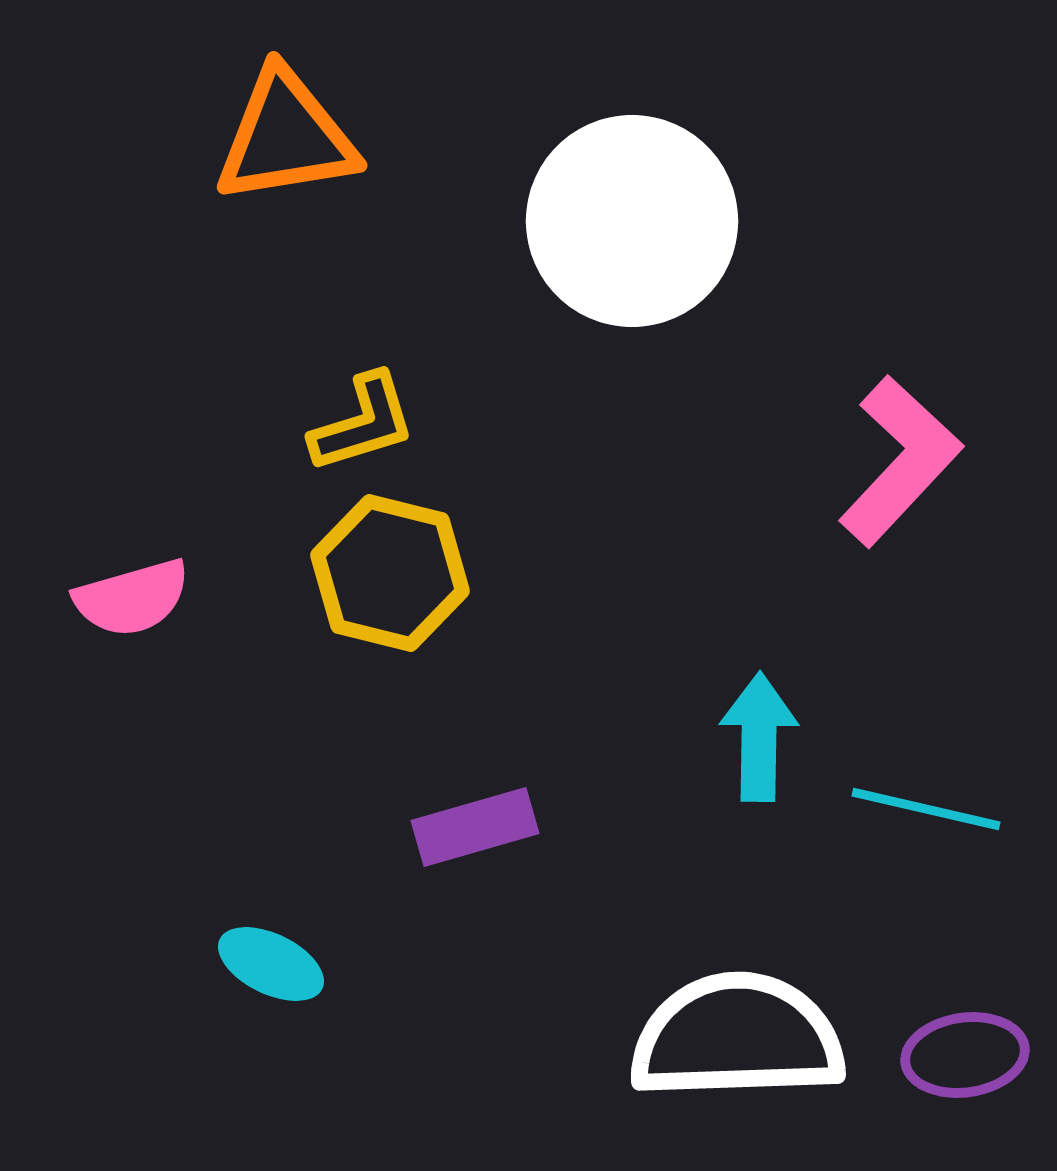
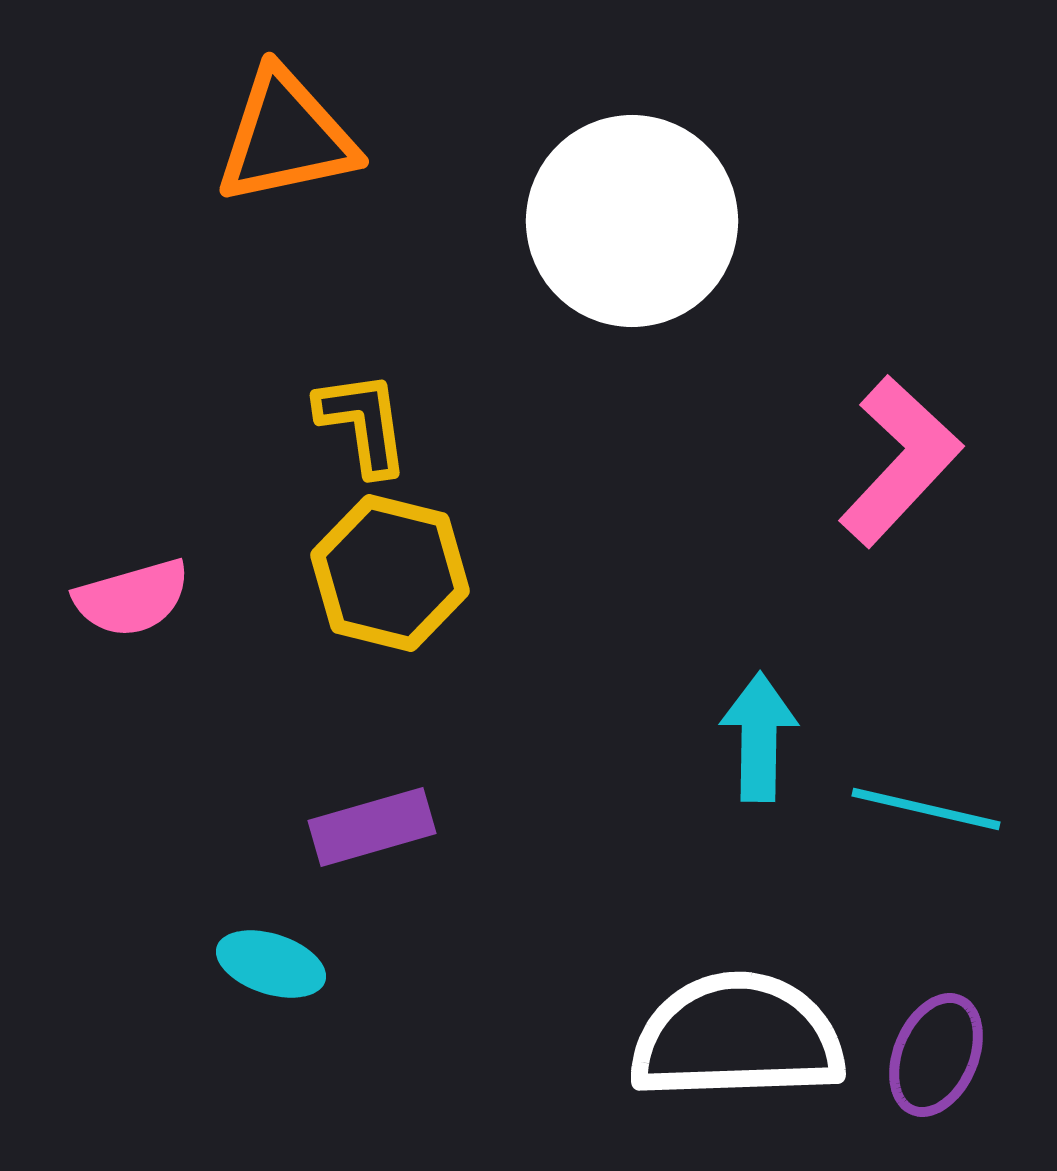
orange triangle: rotated 3 degrees counterclockwise
yellow L-shape: rotated 81 degrees counterclockwise
purple rectangle: moved 103 px left
cyan ellipse: rotated 8 degrees counterclockwise
purple ellipse: moved 29 px left; rotated 59 degrees counterclockwise
